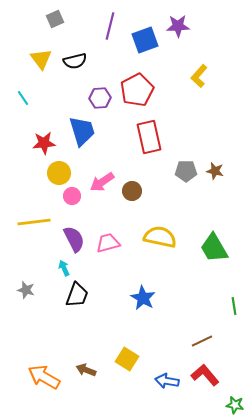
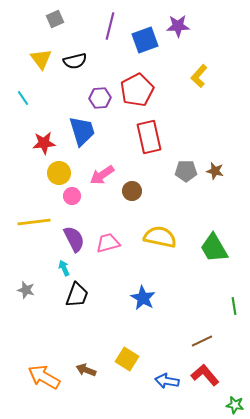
pink arrow: moved 7 px up
